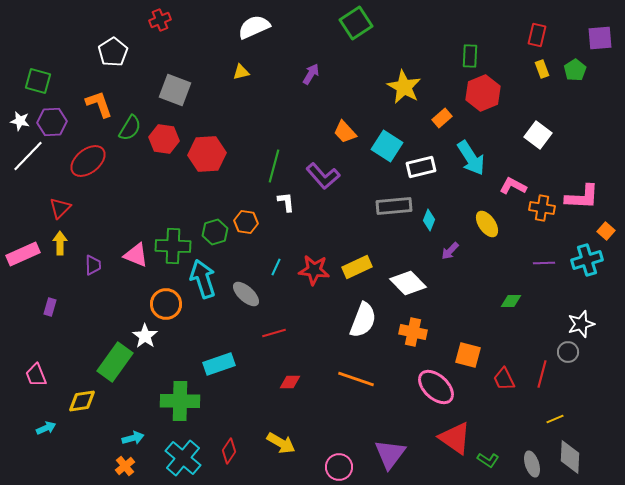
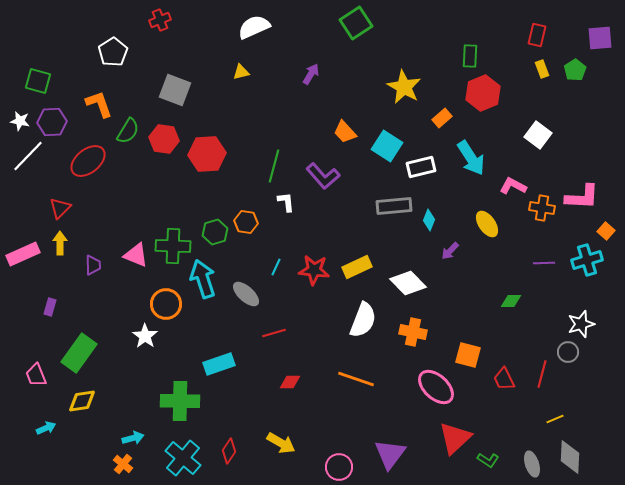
green semicircle at (130, 128): moved 2 px left, 3 px down
green rectangle at (115, 362): moved 36 px left, 9 px up
red triangle at (455, 438): rotated 42 degrees clockwise
orange cross at (125, 466): moved 2 px left, 2 px up; rotated 12 degrees counterclockwise
